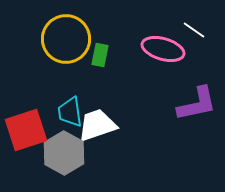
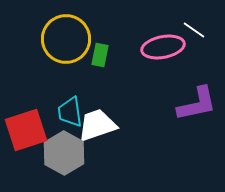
pink ellipse: moved 2 px up; rotated 27 degrees counterclockwise
